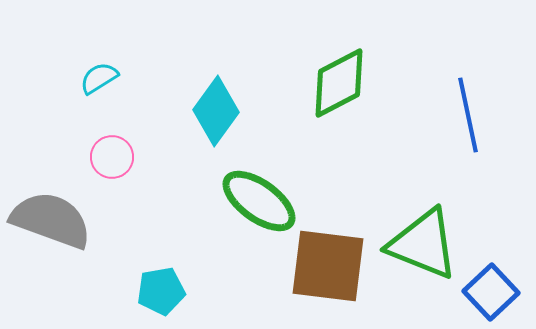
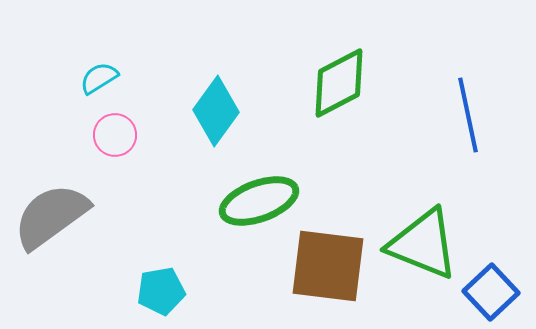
pink circle: moved 3 px right, 22 px up
green ellipse: rotated 56 degrees counterclockwise
gray semicircle: moved 4 px up; rotated 56 degrees counterclockwise
